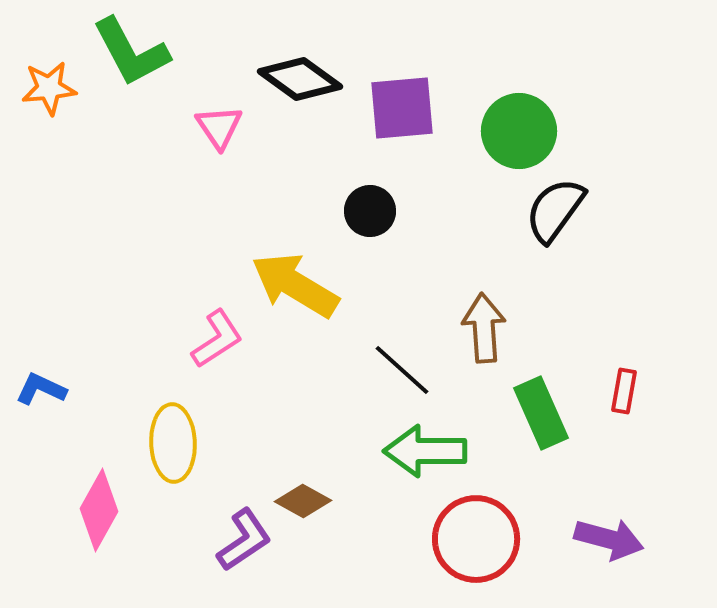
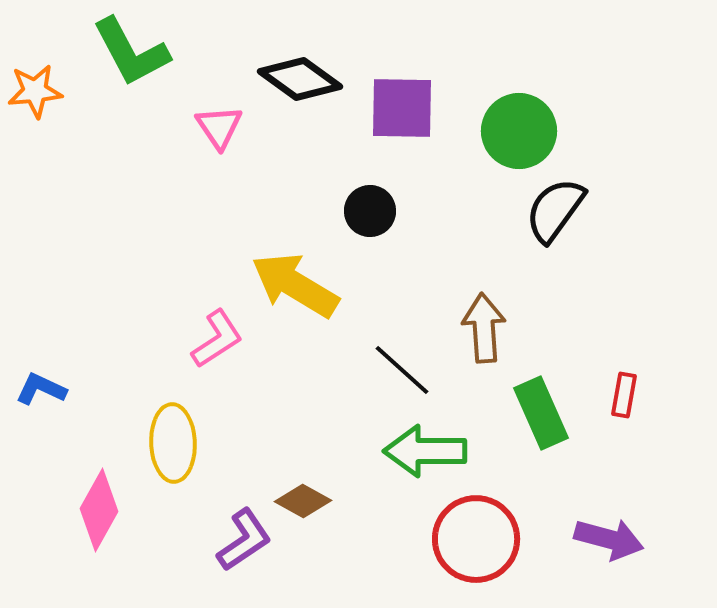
orange star: moved 14 px left, 3 px down
purple square: rotated 6 degrees clockwise
red rectangle: moved 4 px down
